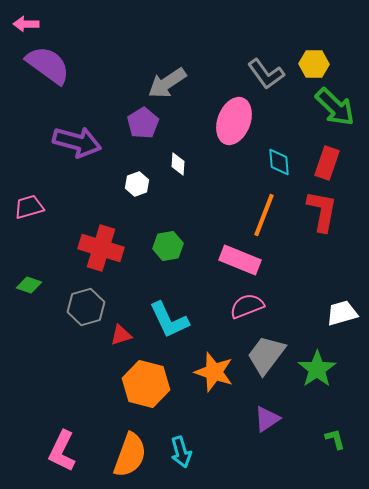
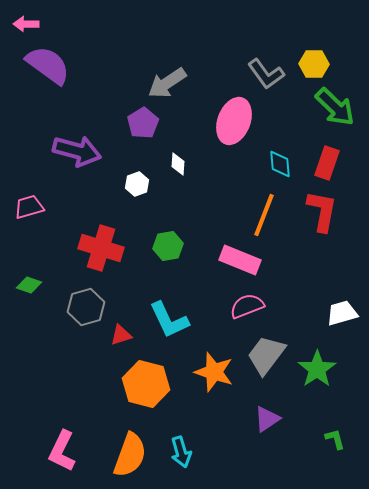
purple arrow: moved 9 px down
cyan diamond: moved 1 px right, 2 px down
